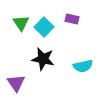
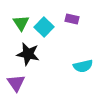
black star: moved 15 px left, 5 px up
